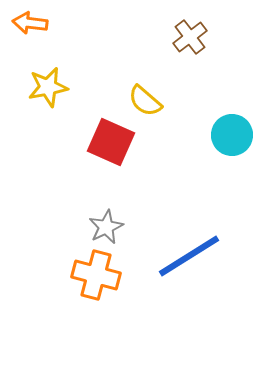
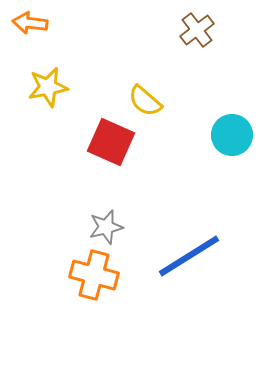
brown cross: moved 7 px right, 7 px up
gray star: rotated 12 degrees clockwise
orange cross: moved 2 px left
